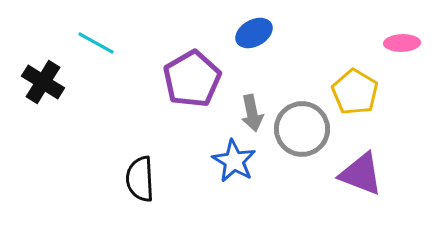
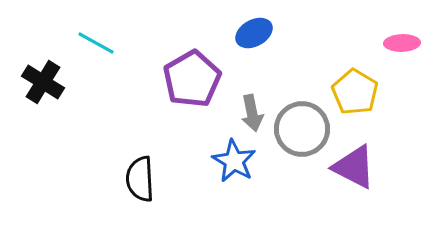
purple triangle: moved 7 px left, 7 px up; rotated 6 degrees clockwise
